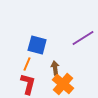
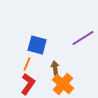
red L-shape: rotated 20 degrees clockwise
